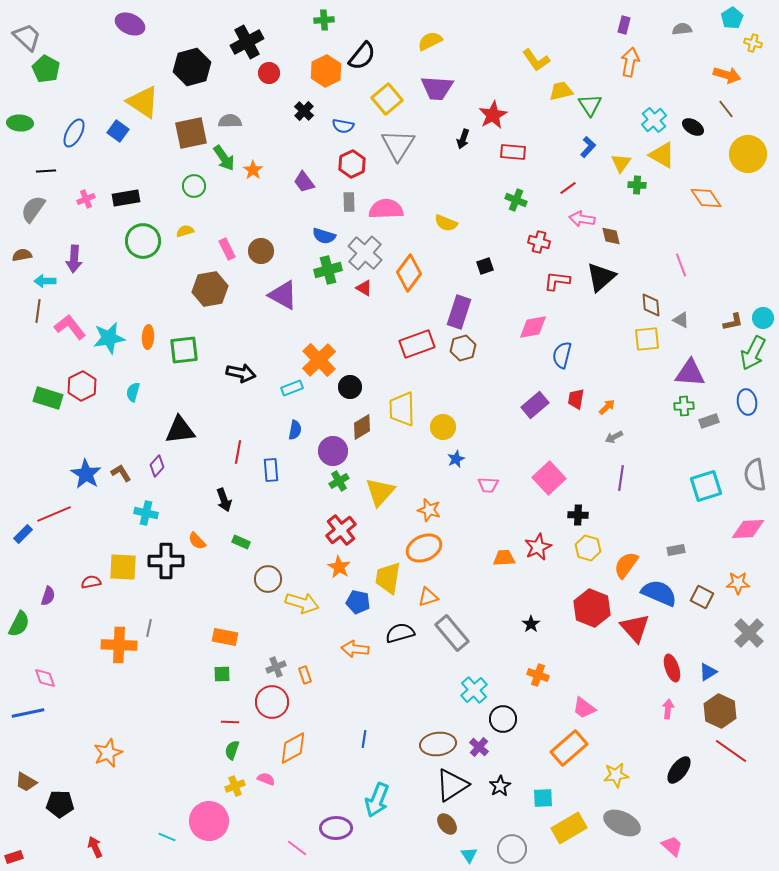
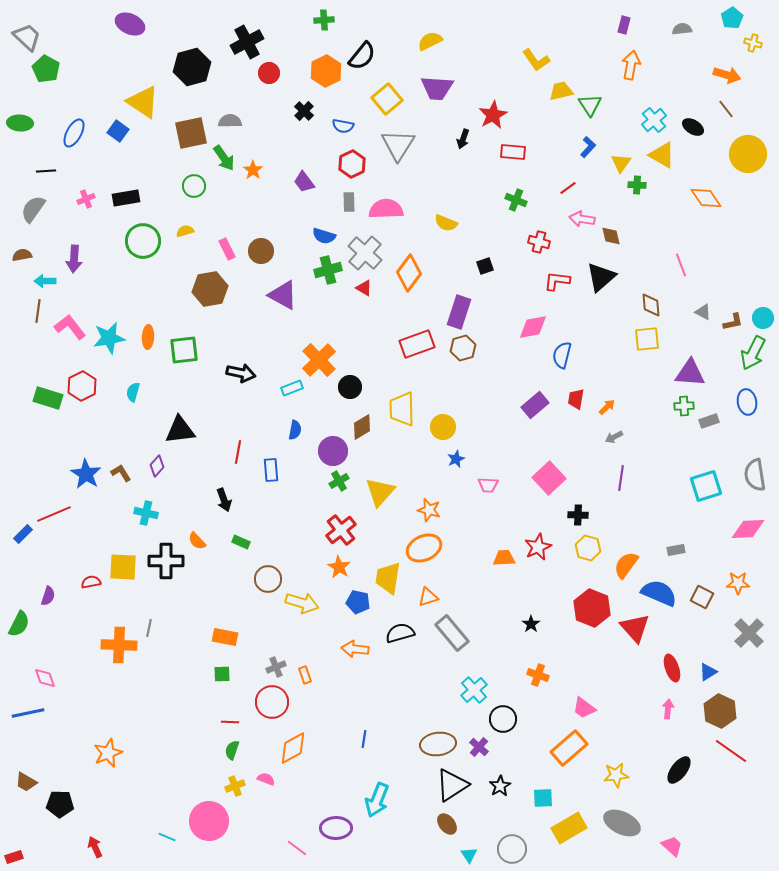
orange arrow at (630, 62): moved 1 px right, 3 px down
gray triangle at (681, 320): moved 22 px right, 8 px up
